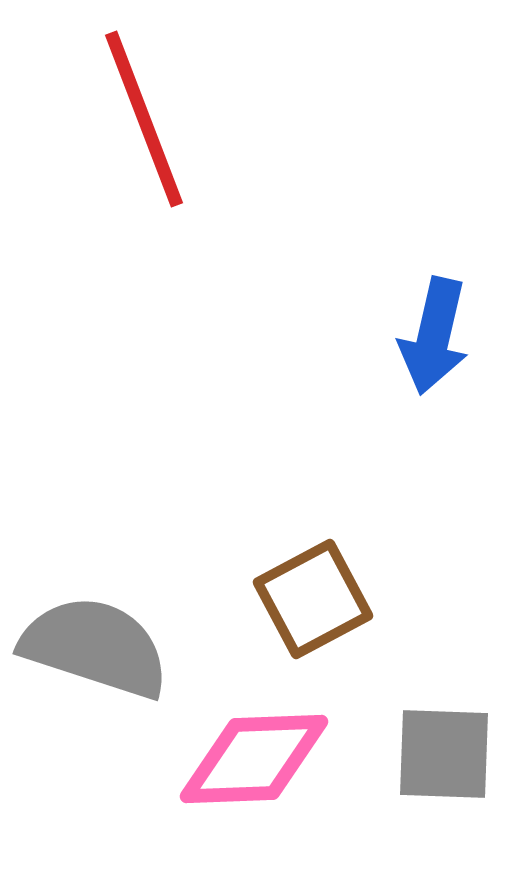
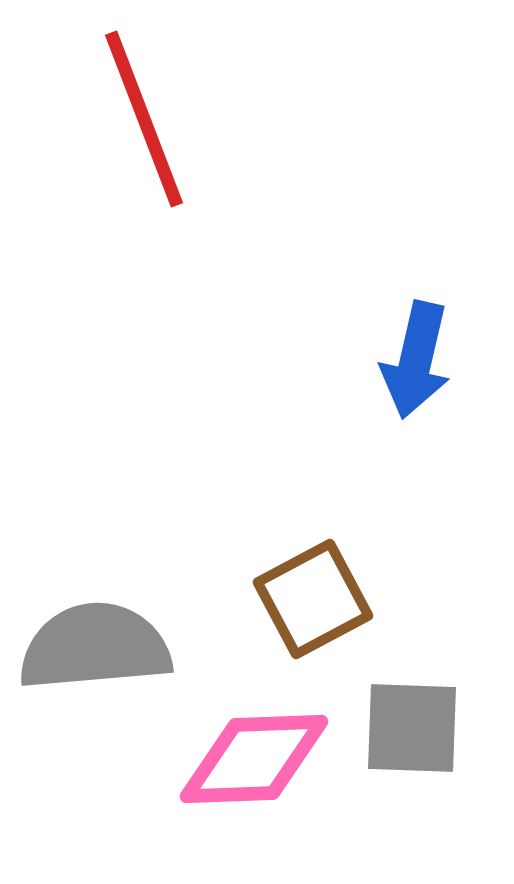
blue arrow: moved 18 px left, 24 px down
gray semicircle: rotated 23 degrees counterclockwise
gray square: moved 32 px left, 26 px up
